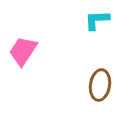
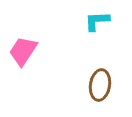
cyan L-shape: moved 1 px down
